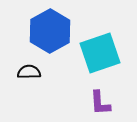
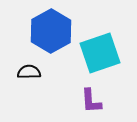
blue hexagon: moved 1 px right
purple L-shape: moved 9 px left, 2 px up
